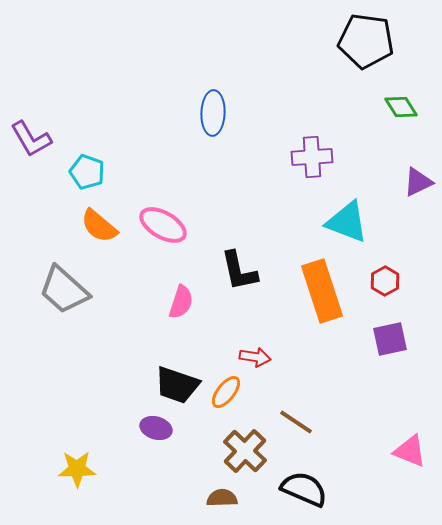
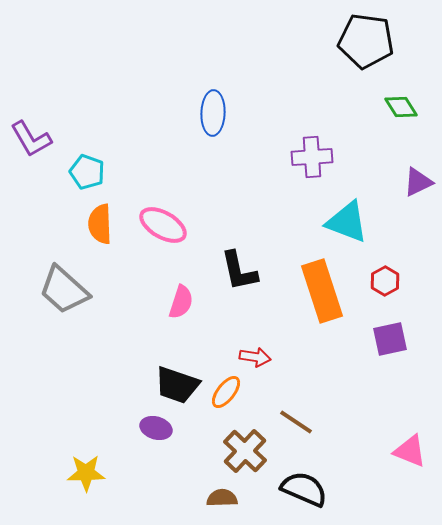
orange semicircle: moved 1 px right, 2 px up; rotated 48 degrees clockwise
yellow star: moved 9 px right, 4 px down
